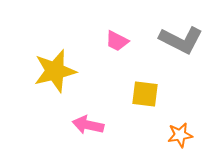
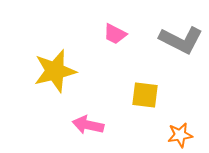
pink trapezoid: moved 2 px left, 7 px up
yellow square: moved 1 px down
